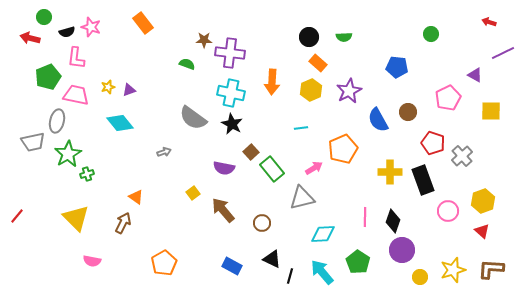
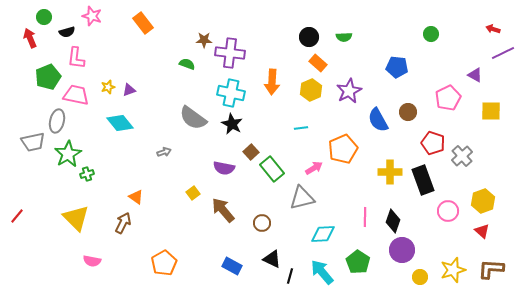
red arrow at (489, 22): moved 4 px right, 7 px down
pink star at (91, 27): moved 1 px right, 11 px up
red arrow at (30, 38): rotated 54 degrees clockwise
